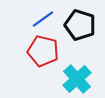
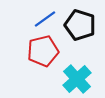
blue line: moved 2 px right
red pentagon: rotated 28 degrees counterclockwise
